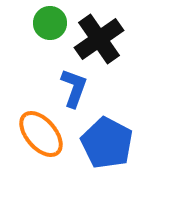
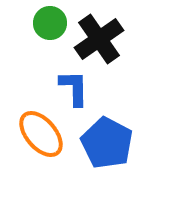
blue L-shape: rotated 21 degrees counterclockwise
